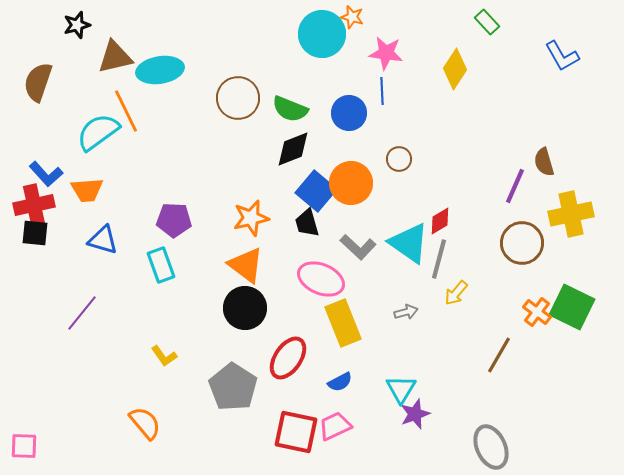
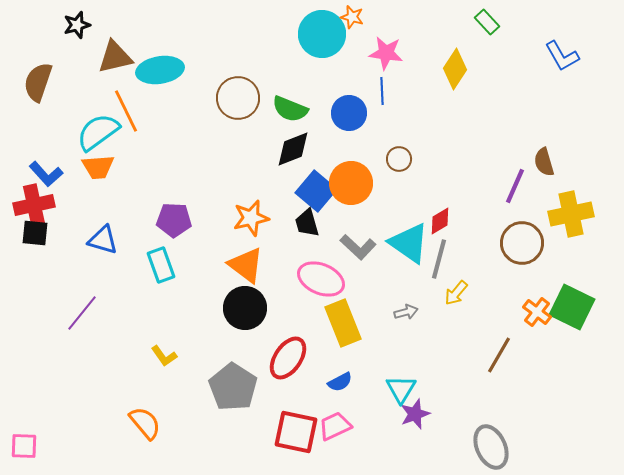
orange trapezoid at (87, 190): moved 11 px right, 23 px up
